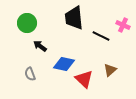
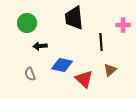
pink cross: rotated 24 degrees counterclockwise
black line: moved 6 px down; rotated 60 degrees clockwise
black arrow: rotated 40 degrees counterclockwise
blue diamond: moved 2 px left, 1 px down
